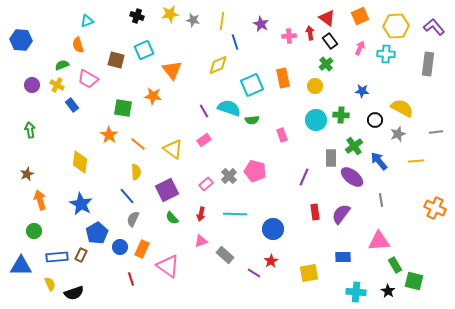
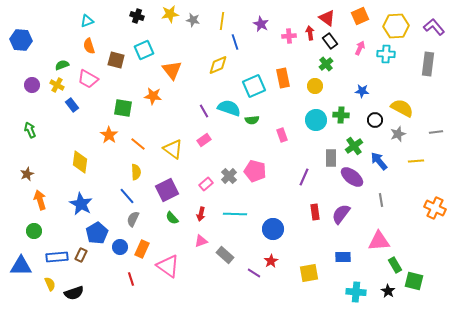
orange semicircle at (78, 45): moved 11 px right, 1 px down
cyan square at (252, 85): moved 2 px right, 1 px down
green arrow at (30, 130): rotated 14 degrees counterclockwise
